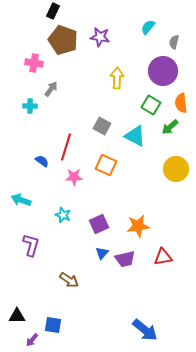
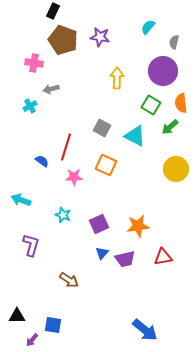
gray arrow: rotated 140 degrees counterclockwise
cyan cross: rotated 32 degrees counterclockwise
gray square: moved 2 px down
